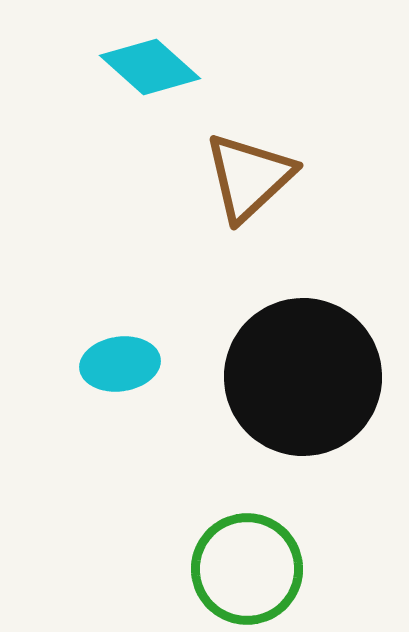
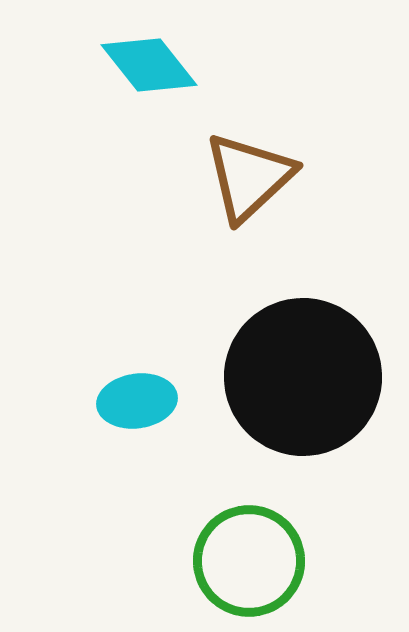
cyan diamond: moved 1 px left, 2 px up; rotated 10 degrees clockwise
cyan ellipse: moved 17 px right, 37 px down
green circle: moved 2 px right, 8 px up
